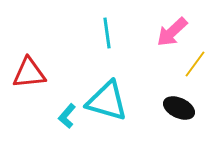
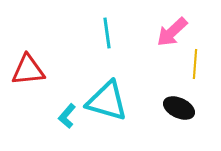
yellow line: rotated 32 degrees counterclockwise
red triangle: moved 1 px left, 3 px up
